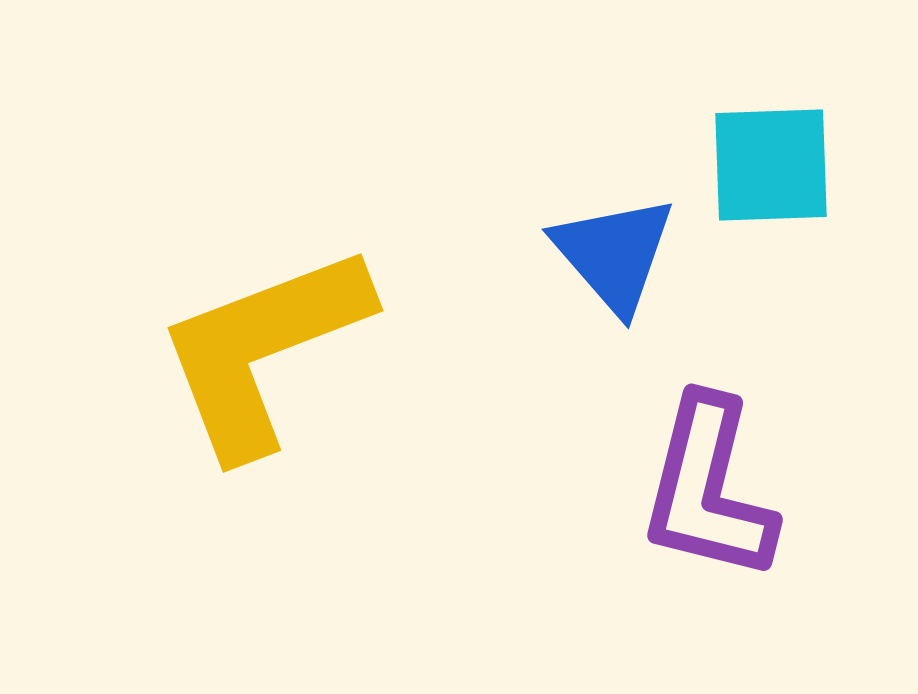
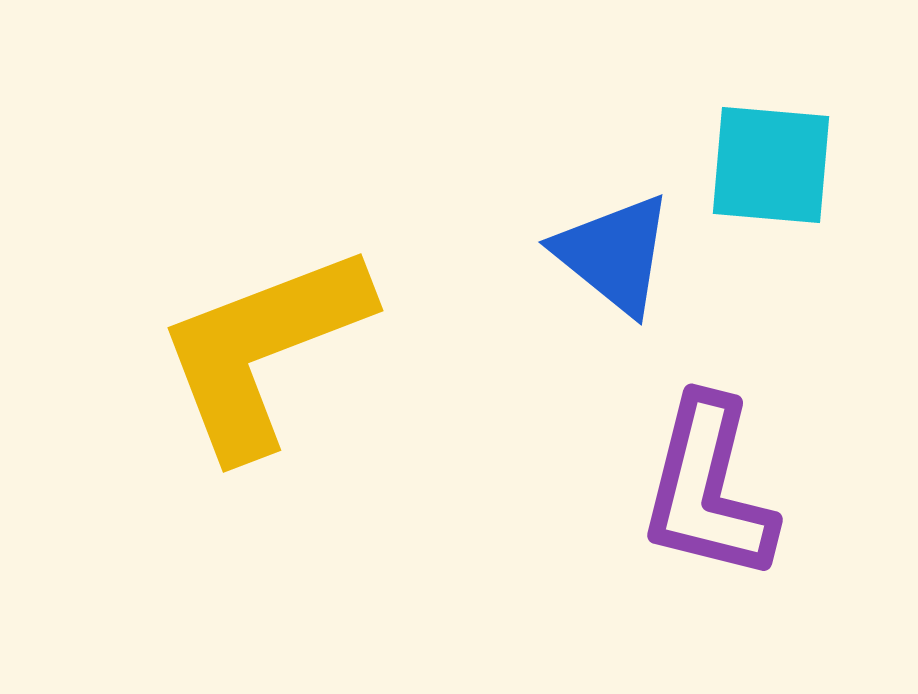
cyan square: rotated 7 degrees clockwise
blue triangle: rotated 10 degrees counterclockwise
